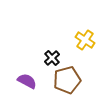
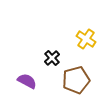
yellow cross: moved 1 px right, 1 px up
brown pentagon: moved 9 px right
